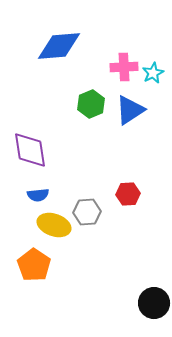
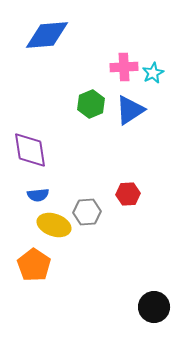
blue diamond: moved 12 px left, 11 px up
black circle: moved 4 px down
